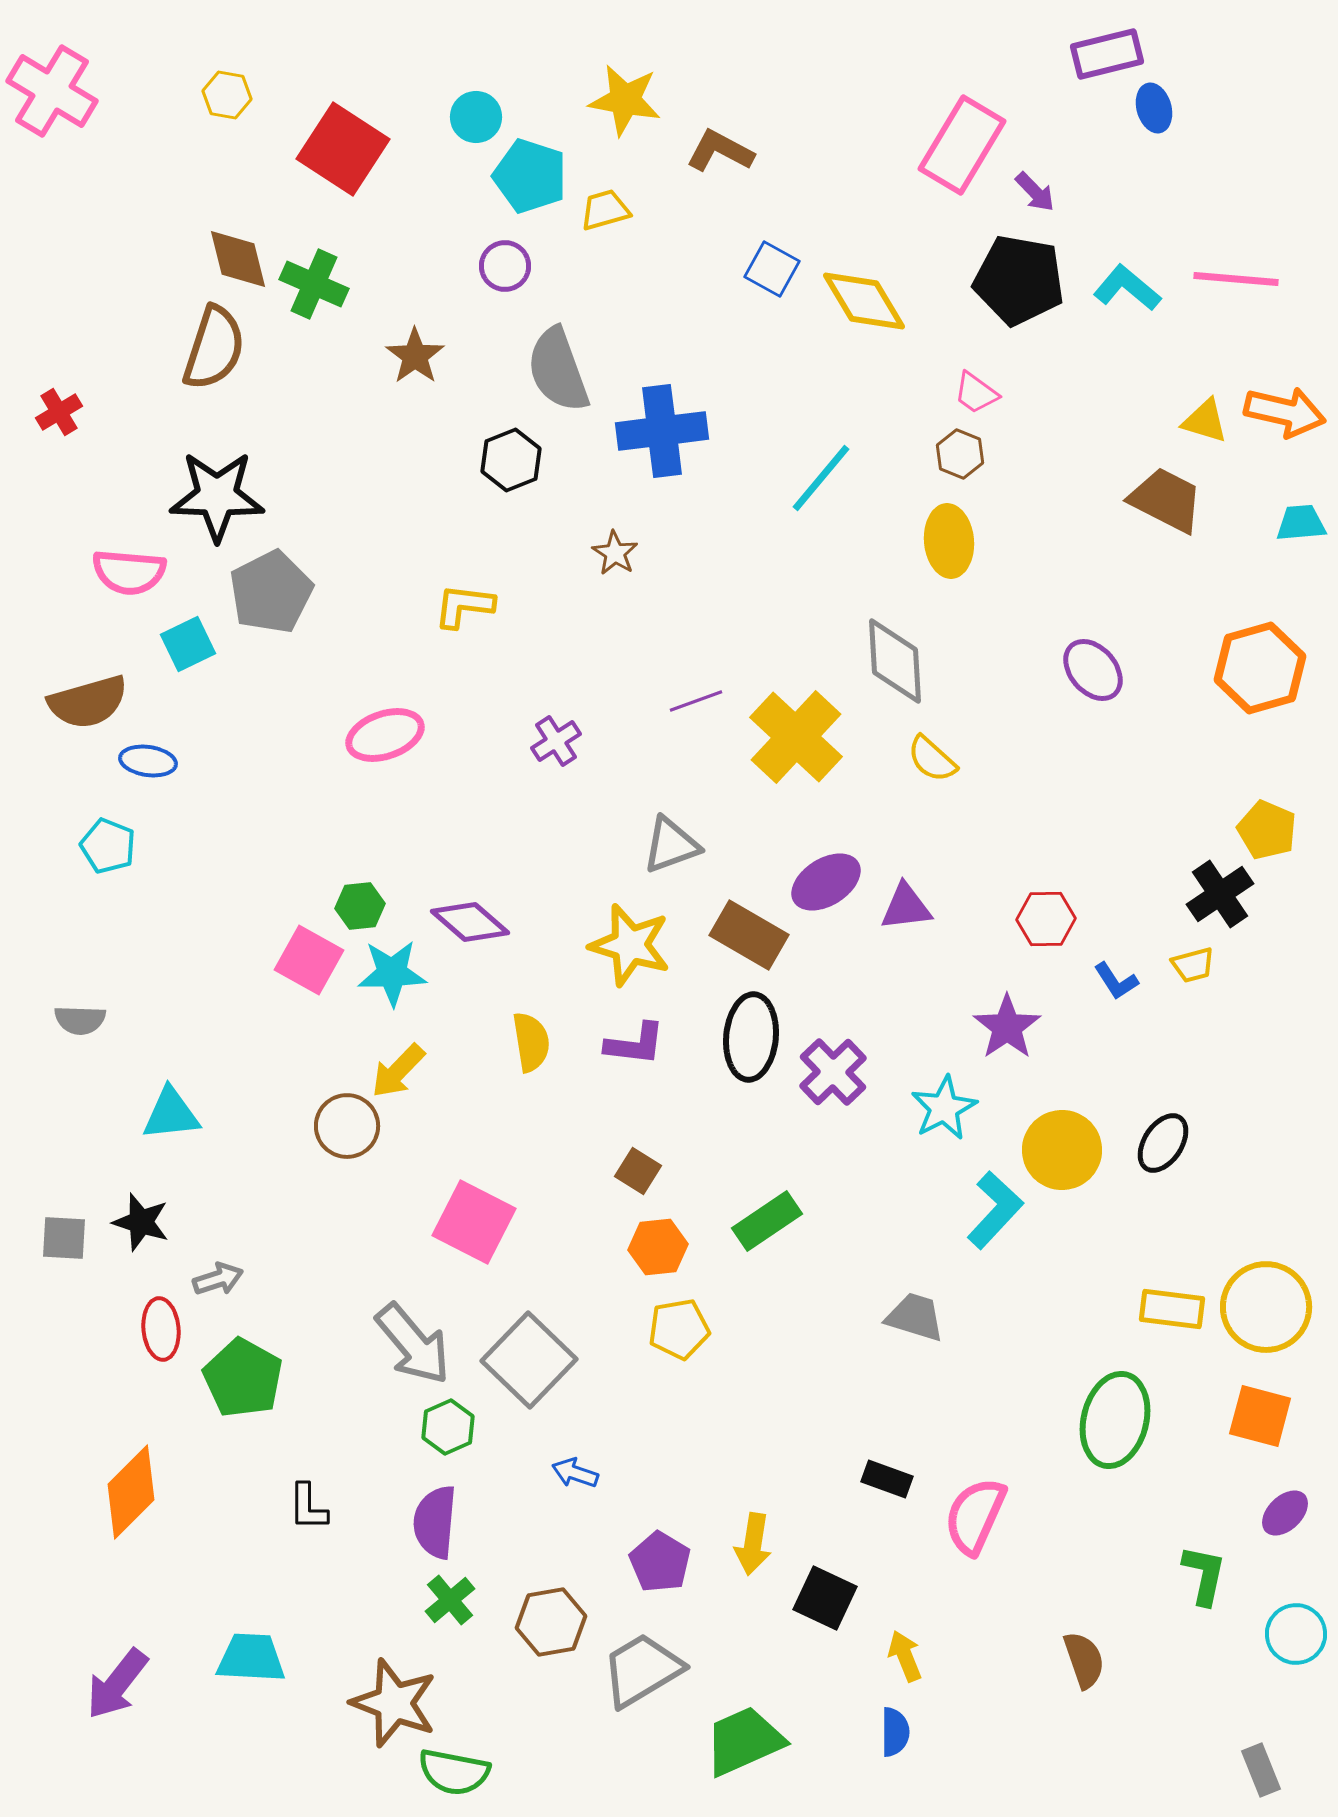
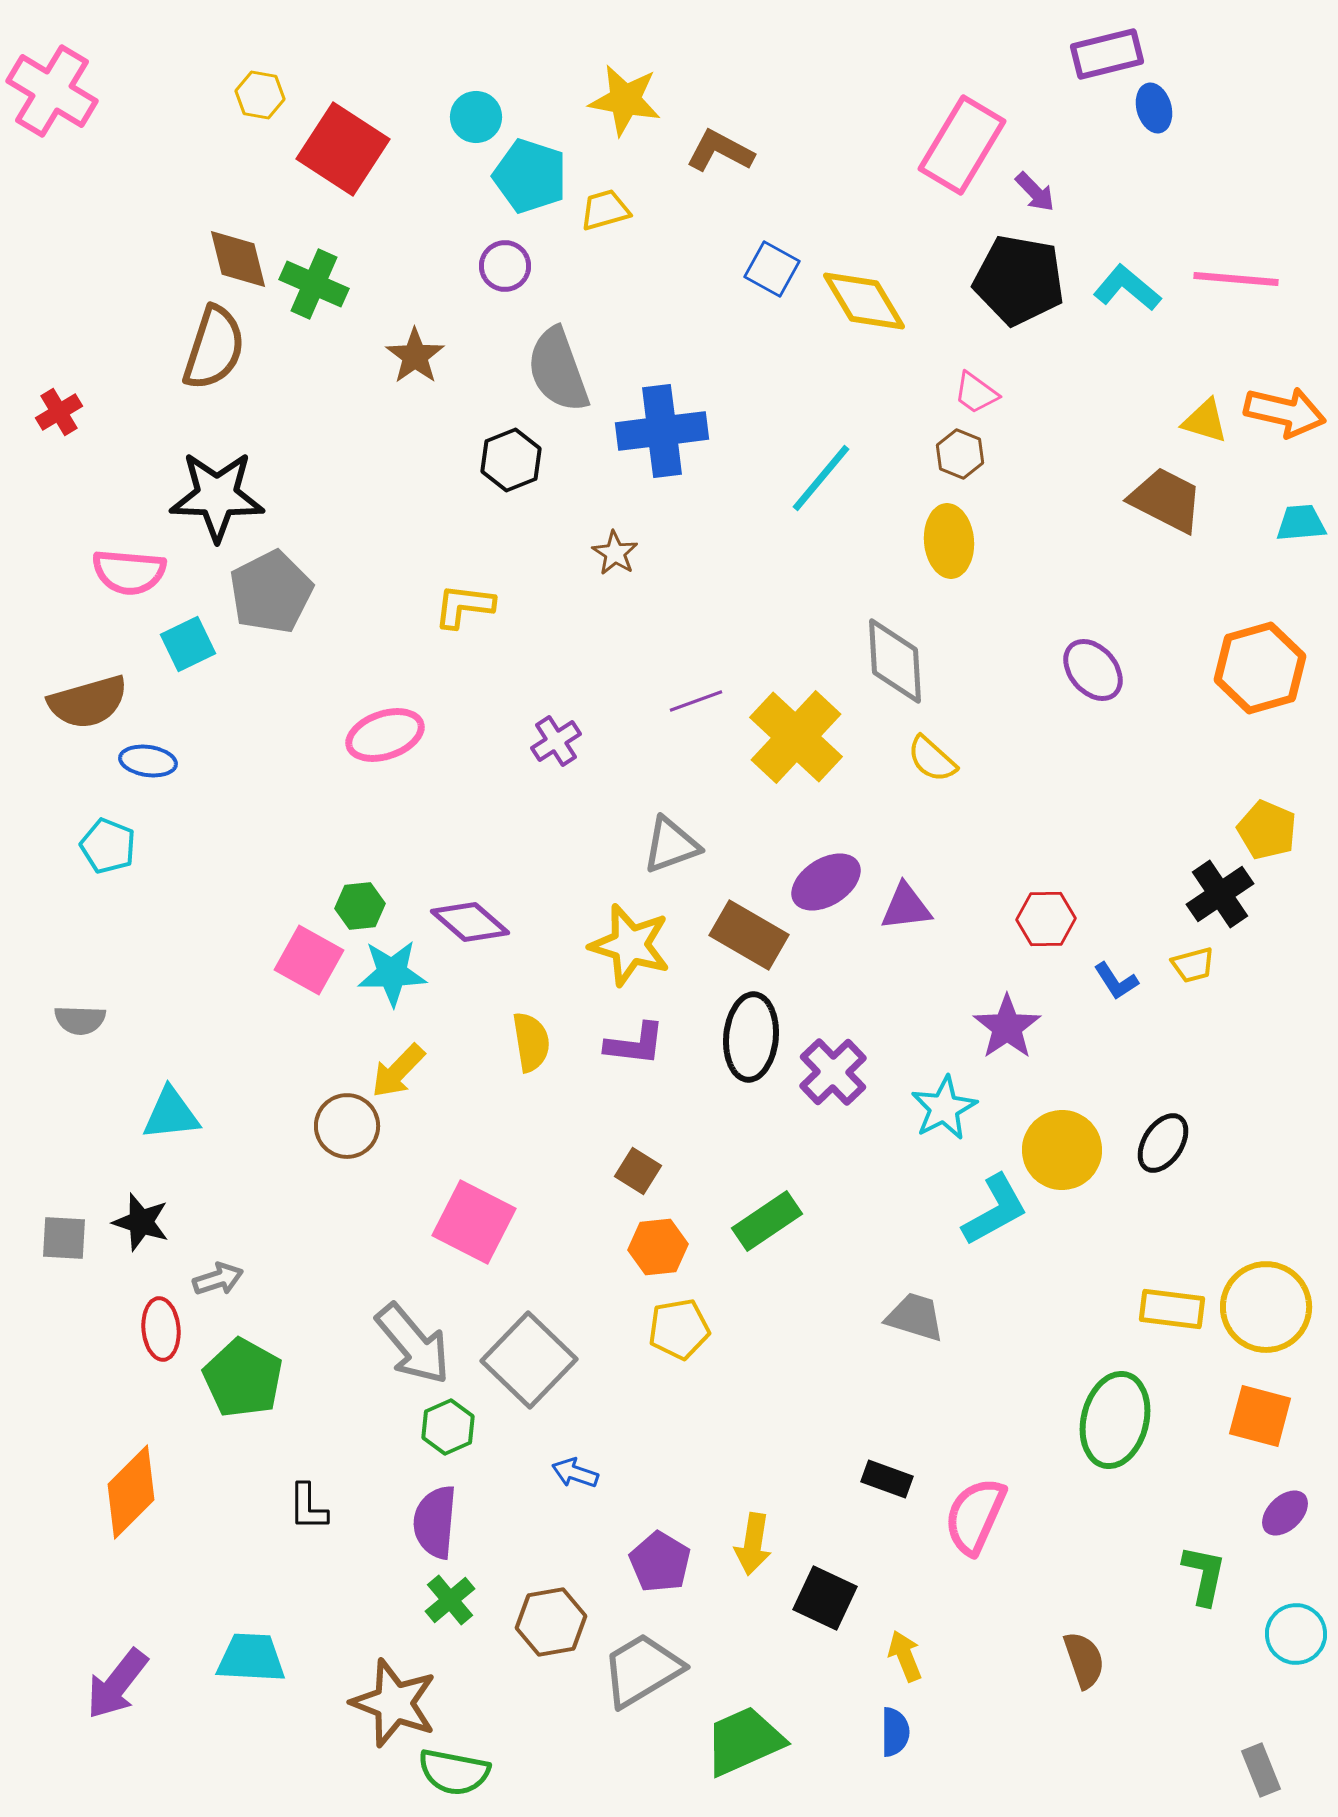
yellow hexagon at (227, 95): moved 33 px right
cyan L-shape at (995, 1210): rotated 18 degrees clockwise
